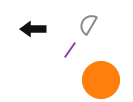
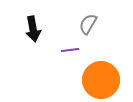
black arrow: rotated 100 degrees counterclockwise
purple line: rotated 48 degrees clockwise
